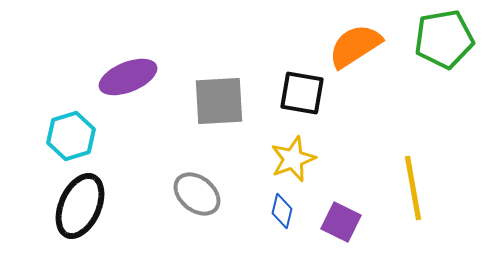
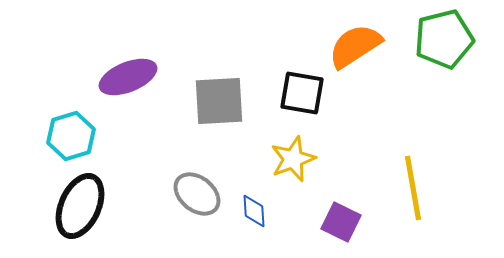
green pentagon: rotated 4 degrees counterclockwise
blue diamond: moved 28 px left; rotated 16 degrees counterclockwise
